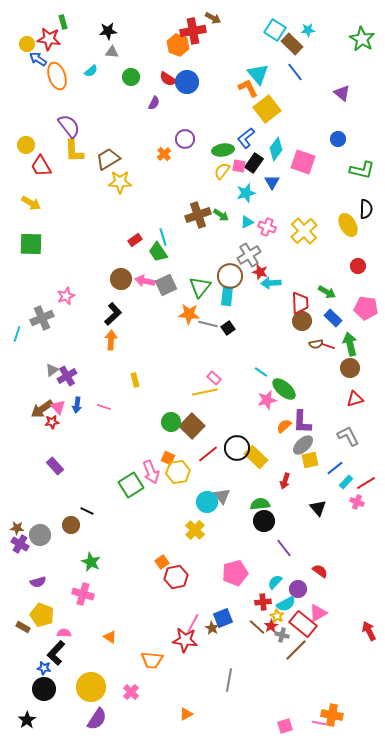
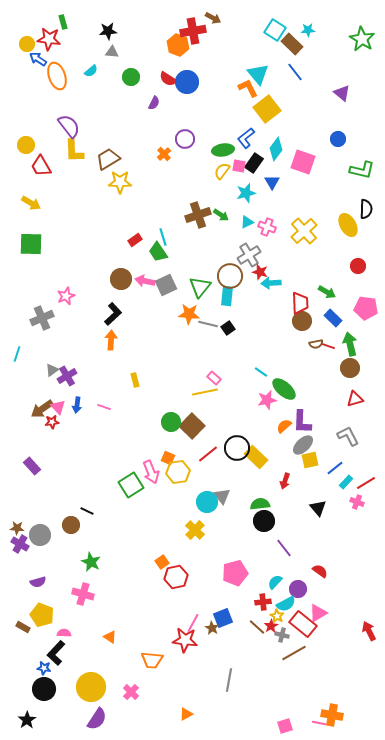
cyan line at (17, 334): moved 20 px down
purple rectangle at (55, 466): moved 23 px left
brown line at (296, 650): moved 2 px left, 3 px down; rotated 15 degrees clockwise
